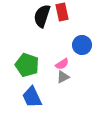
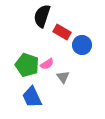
red rectangle: moved 20 px down; rotated 48 degrees counterclockwise
pink semicircle: moved 15 px left
gray triangle: rotated 40 degrees counterclockwise
